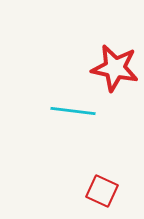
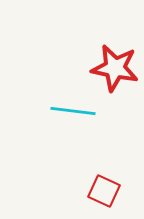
red square: moved 2 px right
